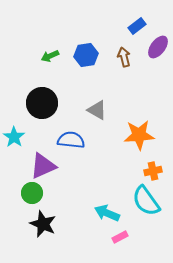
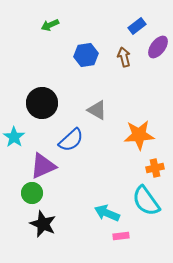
green arrow: moved 31 px up
blue semicircle: rotated 132 degrees clockwise
orange cross: moved 2 px right, 3 px up
pink rectangle: moved 1 px right, 1 px up; rotated 21 degrees clockwise
